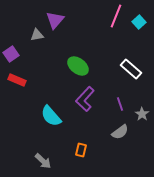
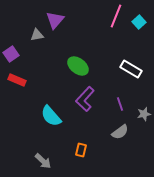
white rectangle: rotated 10 degrees counterclockwise
gray star: moved 2 px right; rotated 24 degrees clockwise
